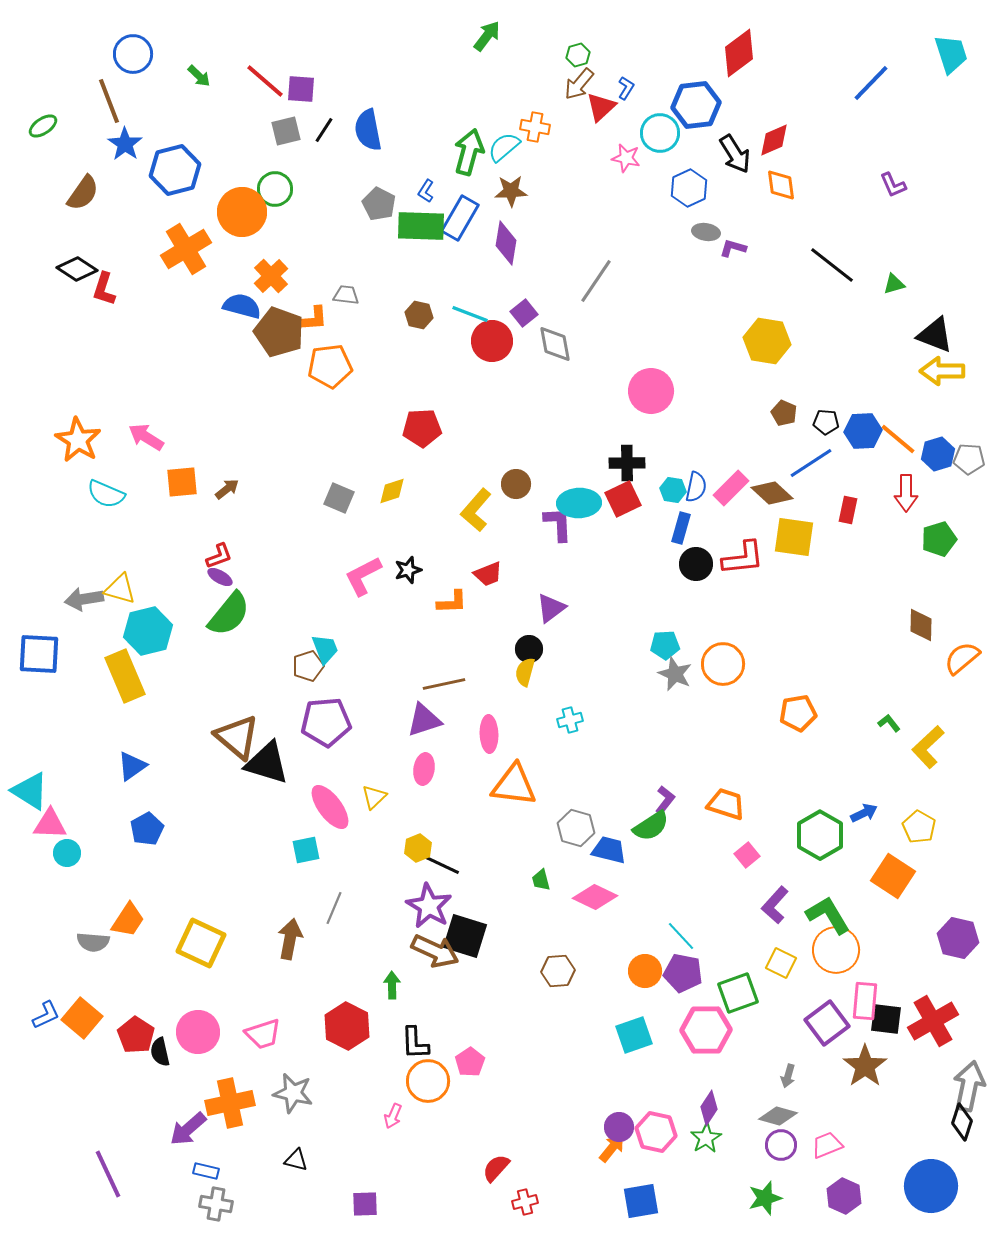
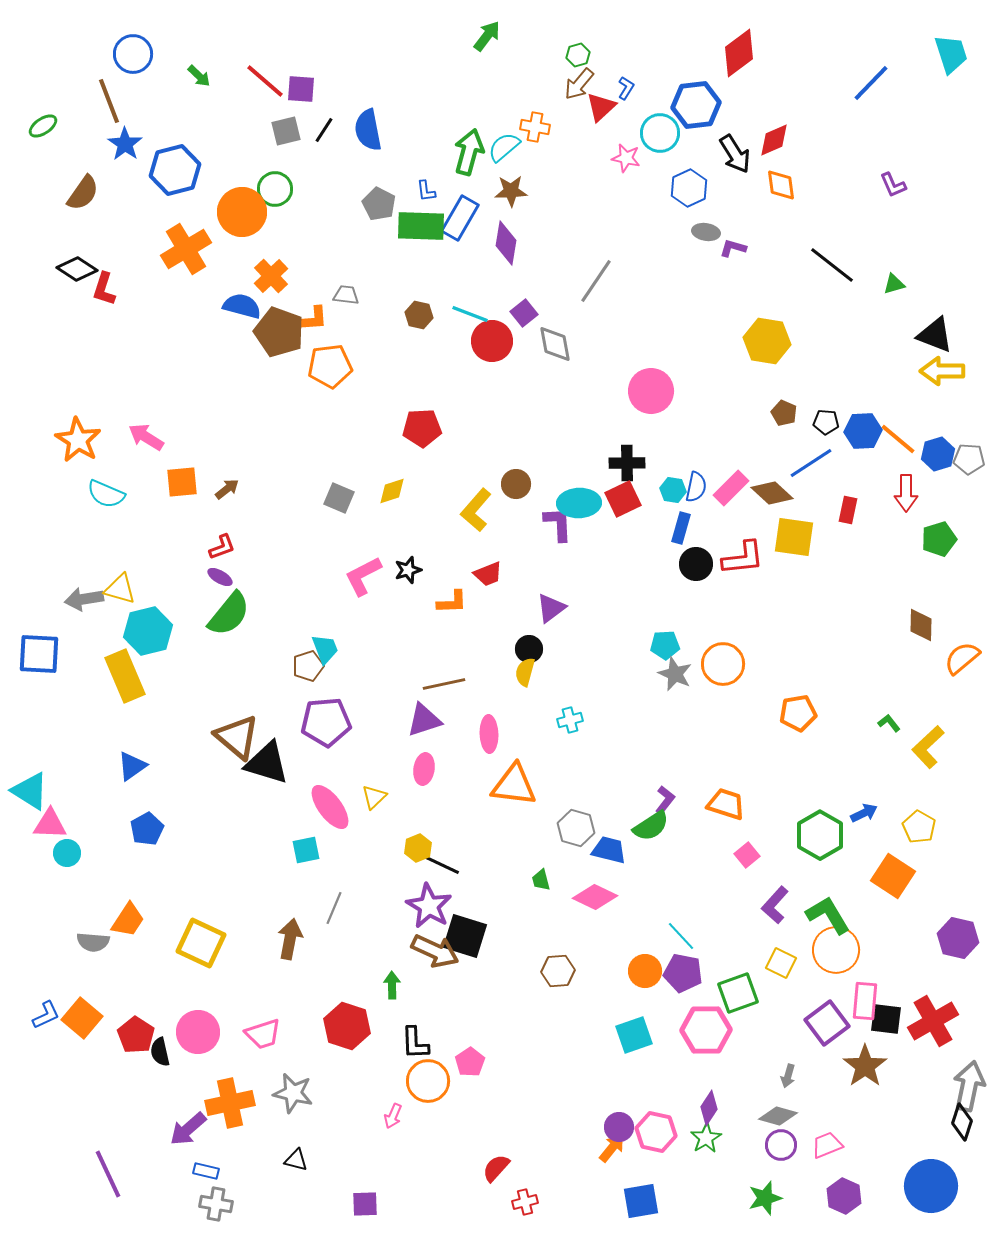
blue L-shape at (426, 191): rotated 40 degrees counterclockwise
red L-shape at (219, 556): moved 3 px right, 9 px up
red hexagon at (347, 1026): rotated 9 degrees counterclockwise
